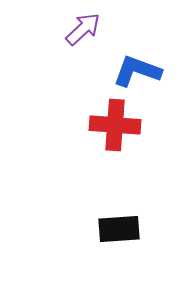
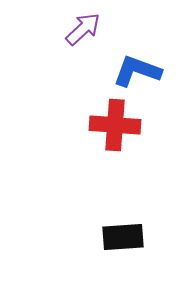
black rectangle: moved 4 px right, 8 px down
